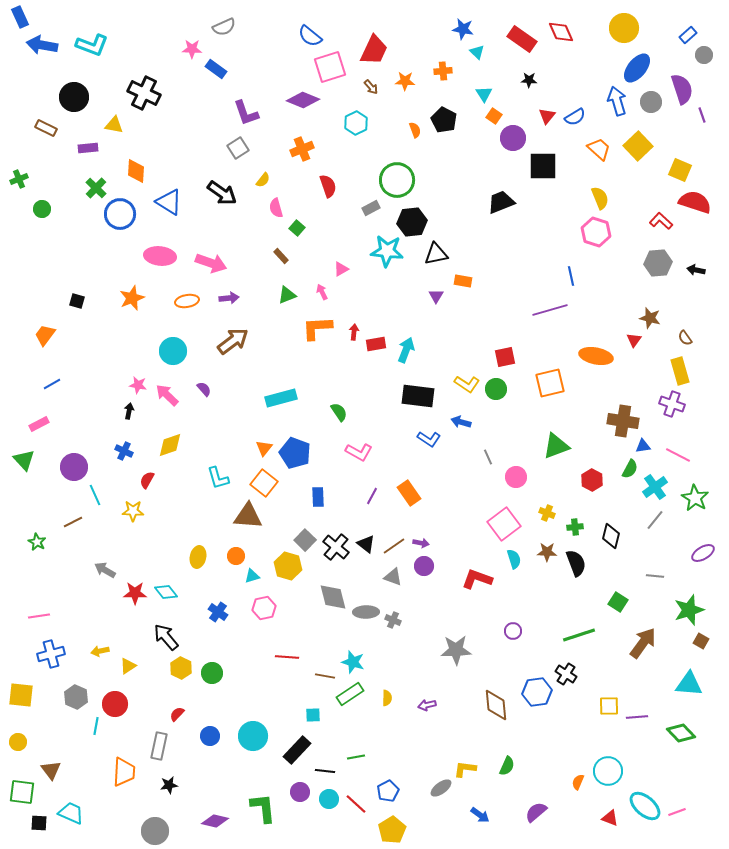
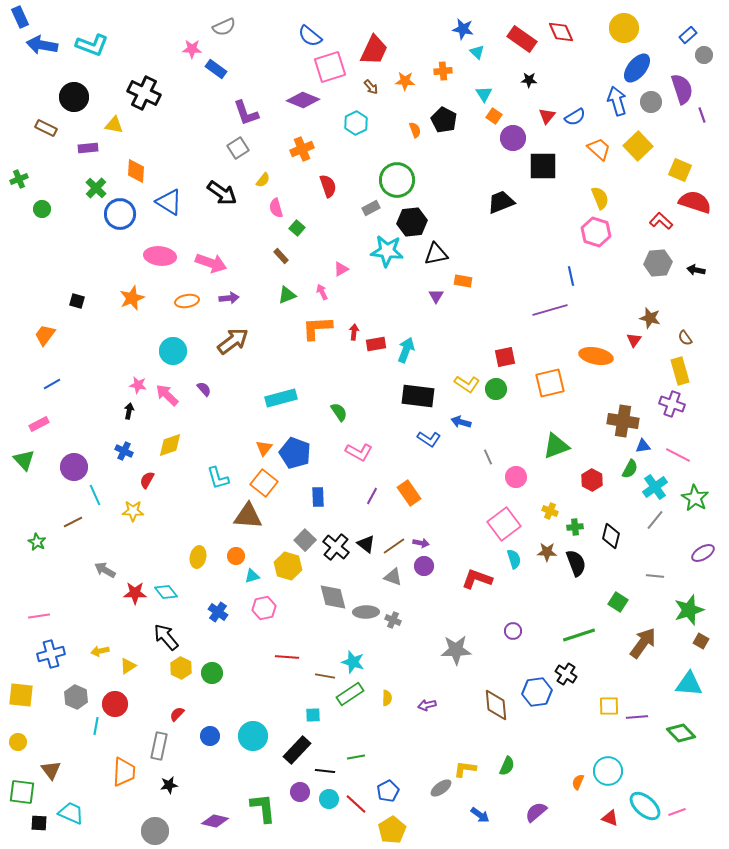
yellow cross at (547, 513): moved 3 px right, 2 px up
